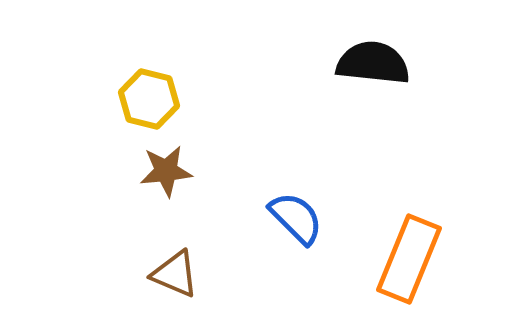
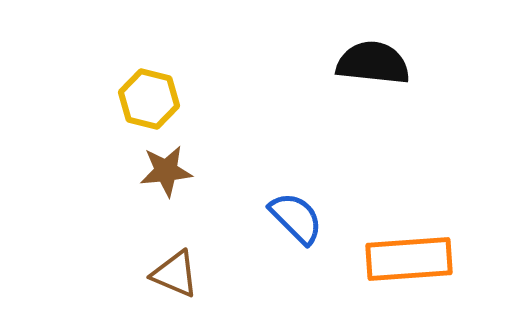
orange rectangle: rotated 64 degrees clockwise
